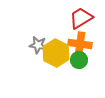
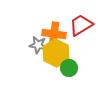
red trapezoid: moved 7 px down
orange cross: moved 26 px left, 10 px up
green circle: moved 10 px left, 8 px down
